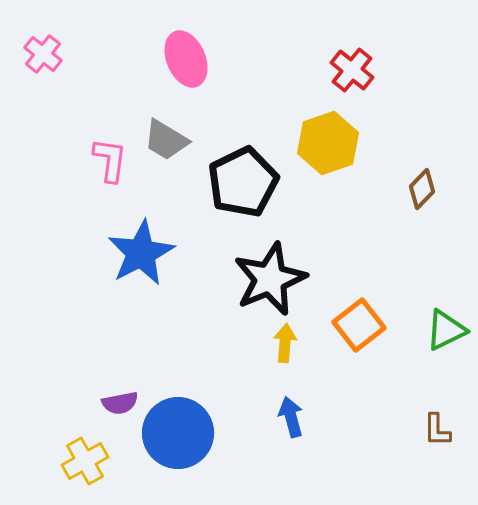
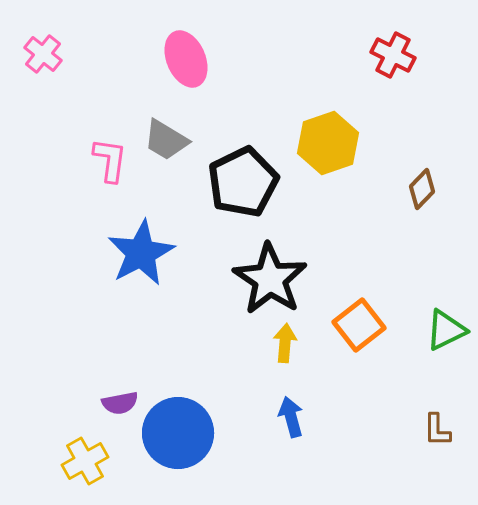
red cross: moved 41 px right, 15 px up; rotated 12 degrees counterclockwise
black star: rotated 16 degrees counterclockwise
